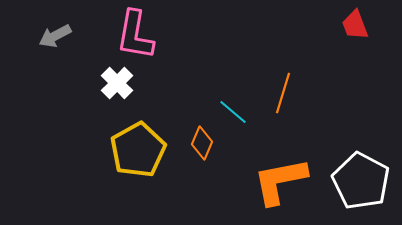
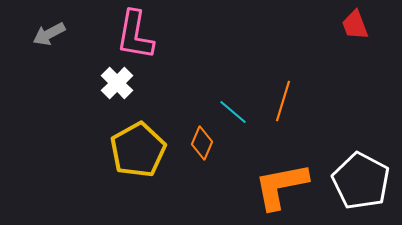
gray arrow: moved 6 px left, 2 px up
orange line: moved 8 px down
orange L-shape: moved 1 px right, 5 px down
